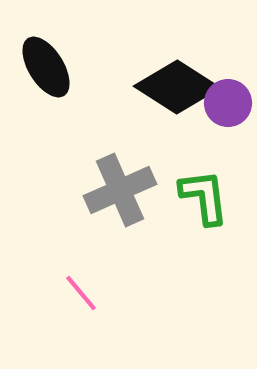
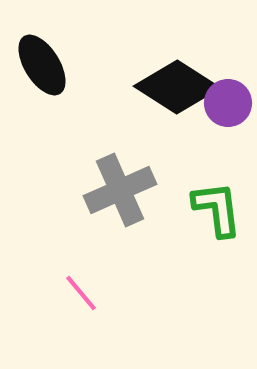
black ellipse: moved 4 px left, 2 px up
green L-shape: moved 13 px right, 12 px down
